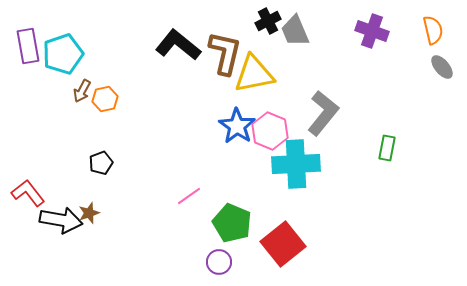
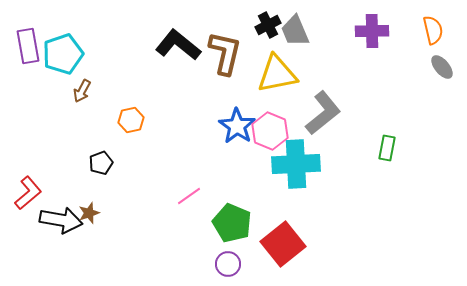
black cross: moved 4 px down
purple cross: rotated 20 degrees counterclockwise
yellow triangle: moved 23 px right
orange hexagon: moved 26 px right, 21 px down
gray L-shape: rotated 12 degrees clockwise
red L-shape: rotated 88 degrees clockwise
purple circle: moved 9 px right, 2 px down
